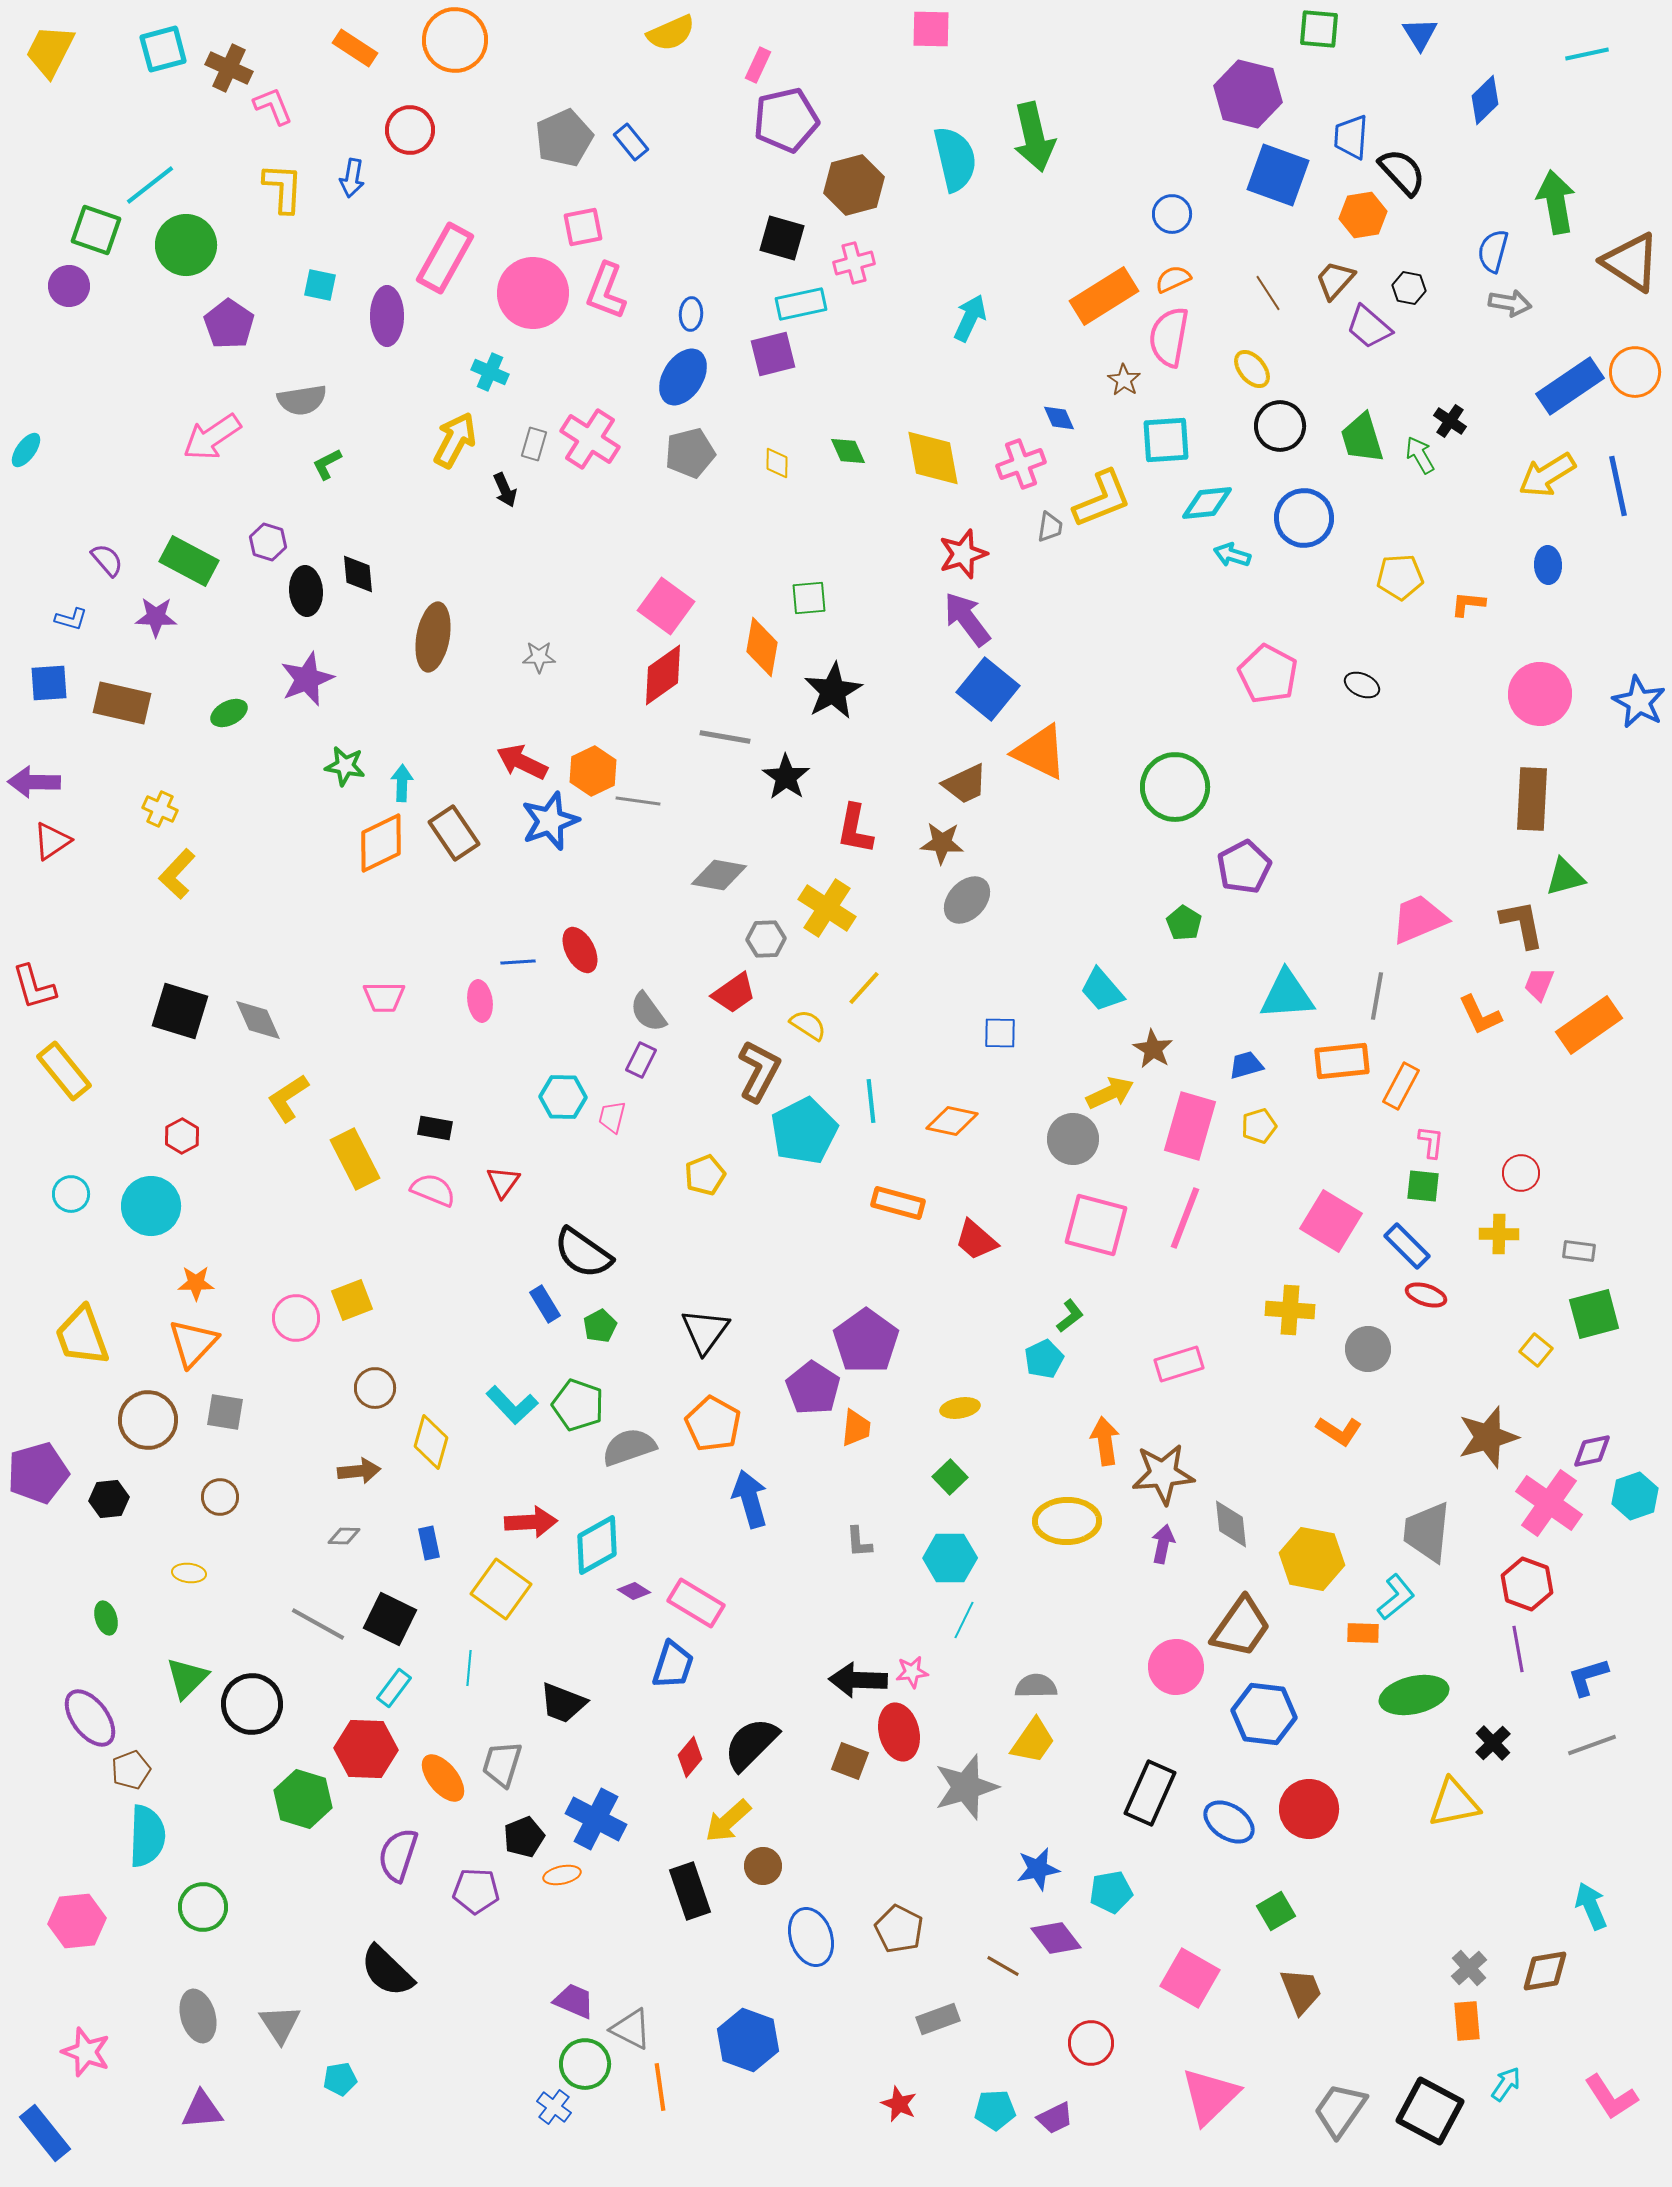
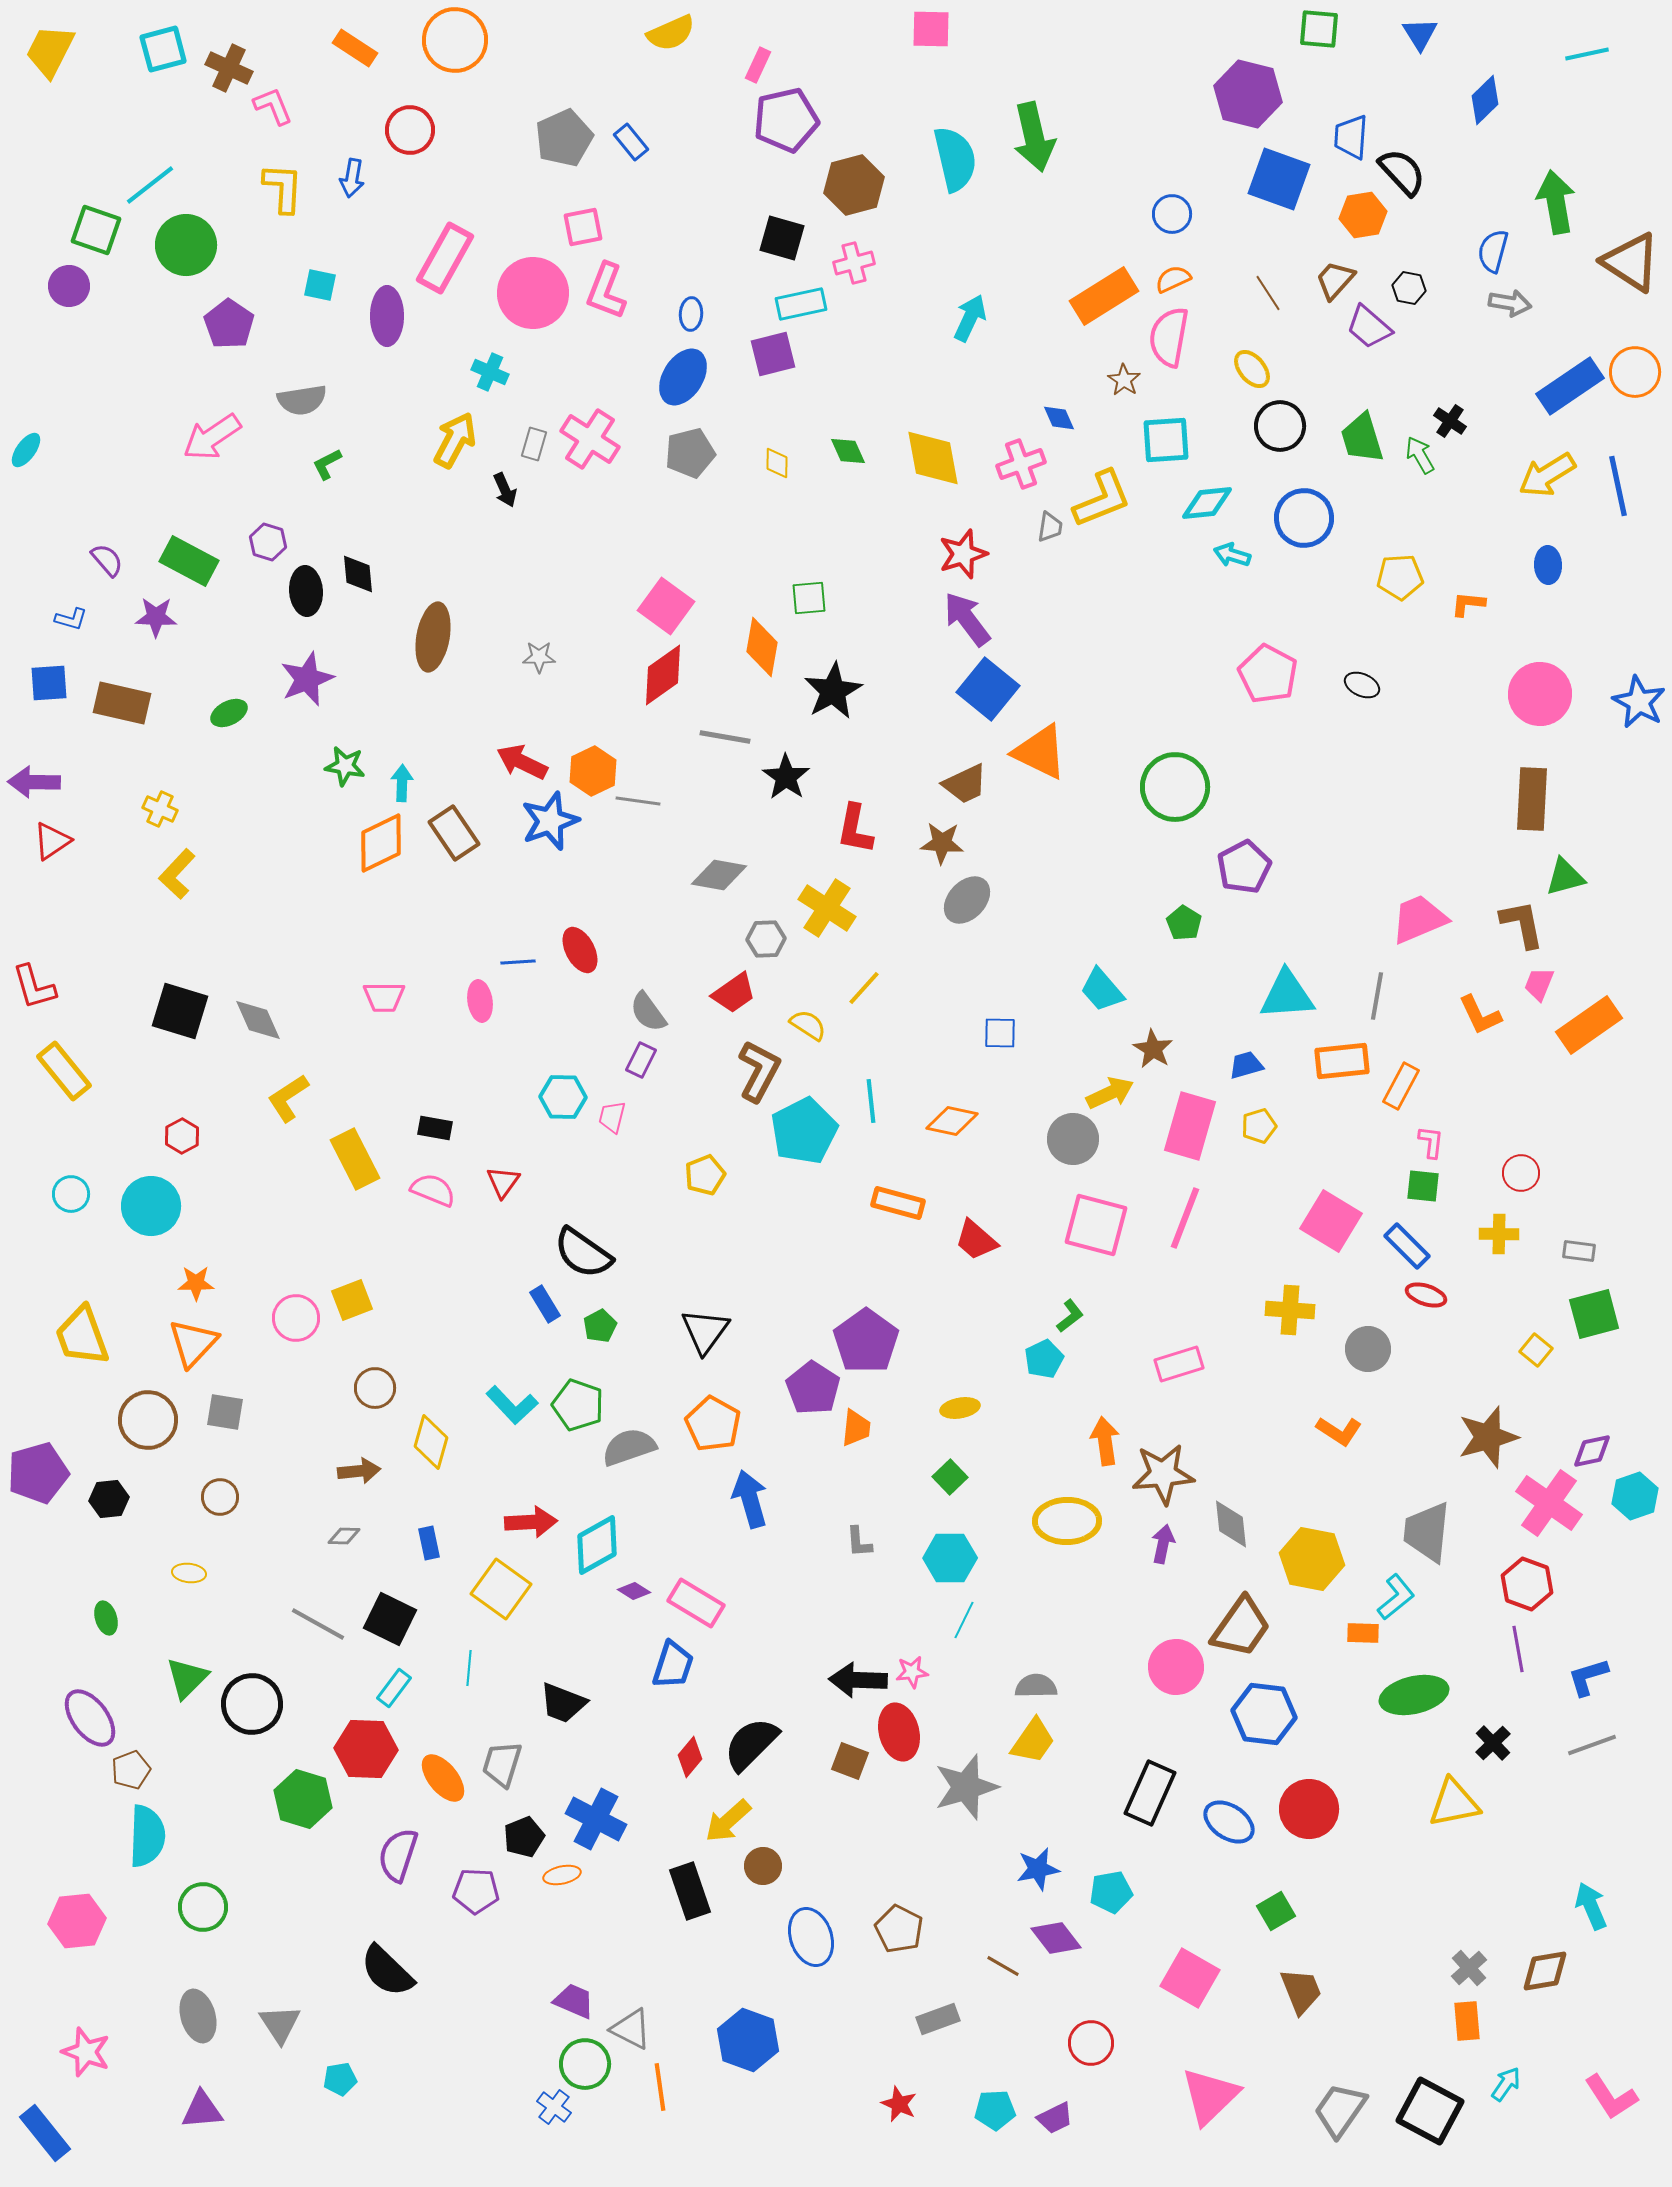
blue square at (1278, 175): moved 1 px right, 4 px down
